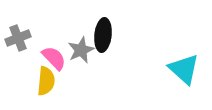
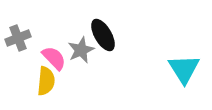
black ellipse: rotated 36 degrees counterclockwise
cyan triangle: rotated 16 degrees clockwise
